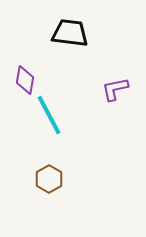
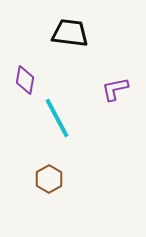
cyan line: moved 8 px right, 3 px down
